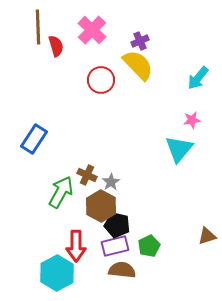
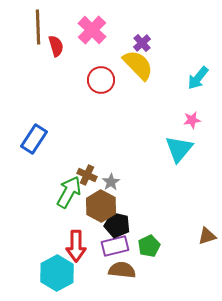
purple cross: moved 2 px right, 2 px down; rotated 18 degrees counterclockwise
green arrow: moved 8 px right
